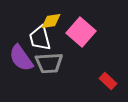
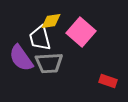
red rectangle: rotated 24 degrees counterclockwise
